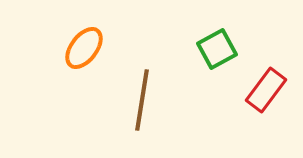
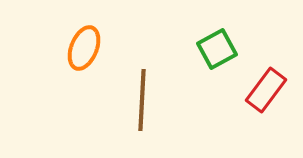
orange ellipse: rotated 15 degrees counterclockwise
brown line: rotated 6 degrees counterclockwise
